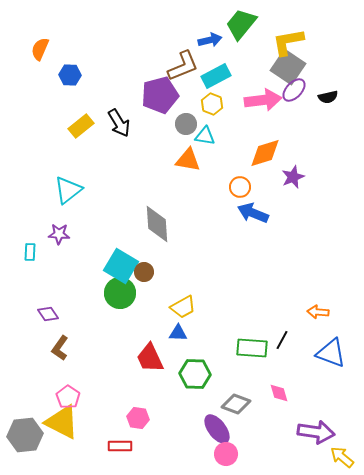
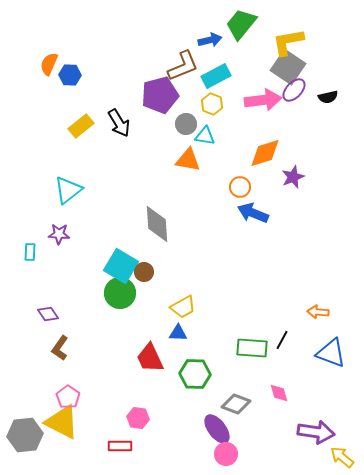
orange semicircle at (40, 49): moved 9 px right, 15 px down
